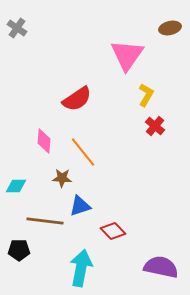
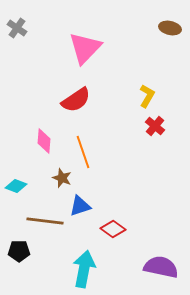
brown ellipse: rotated 25 degrees clockwise
pink triangle: moved 42 px left, 7 px up; rotated 9 degrees clockwise
yellow L-shape: moved 1 px right, 1 px down
red semicircle: moved 1 px left, 1 px down
orange line: rotated 20 degrees clockwise
brown star: rotated 18 degrees clockwise
cyan diamond: rotated 20 degrees clockwise
red diamond: moved 2 px up; rotated 10 degrees counterclockwise
black pentagon: moved 1 px down
cyan arrow: moved 3 px right, 1 px down
